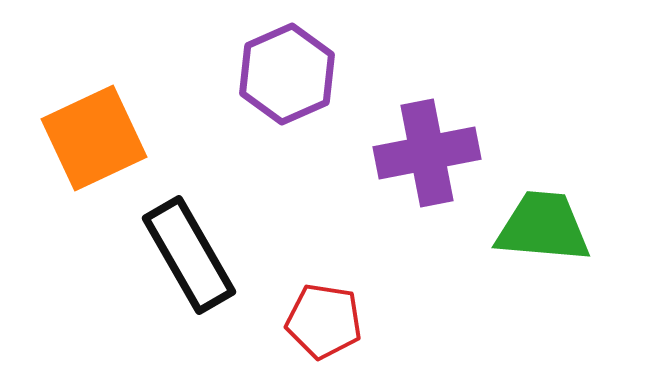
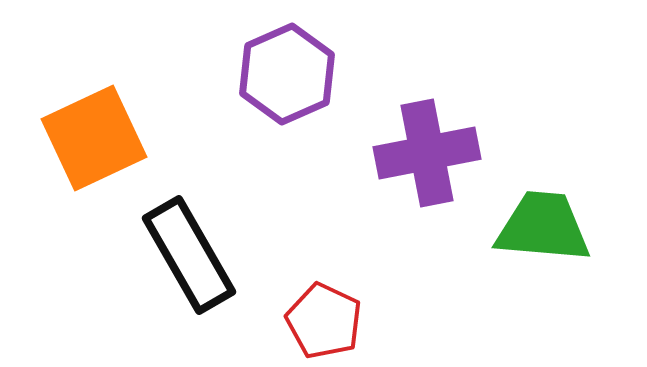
red pentagon: rotated 16 degrees clockwise
